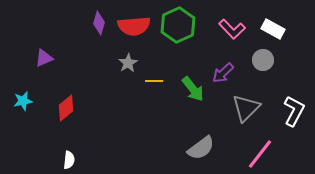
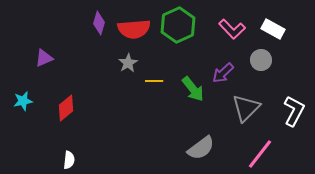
red semicircle: moved 3 px down
gray circle: moved 2 px left
